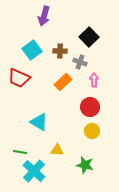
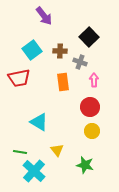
purple arrow: rotated 54 degrees counterclockwise
red trapezoid: rotated 35 degrees counterclockwise
orange rectangle: rotated 54 degrees counterclockwise
yellow triangle: rotated 48 degrees clockwise
